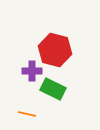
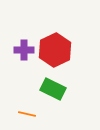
red hexagon: rotated 20 degrees clockwise
purple cross: moved 8 px left, 21 px up
